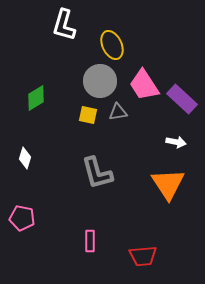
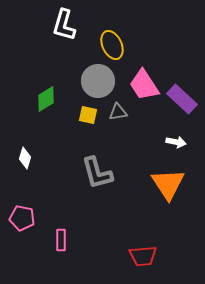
gray circle: moved 2 px left
green diamond: moved 10 px right, 1 px down
pink rectangle: moved 29 px left, 1 px up
